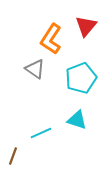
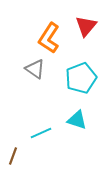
orange L-shape: moved 2 px left, 1 px up
